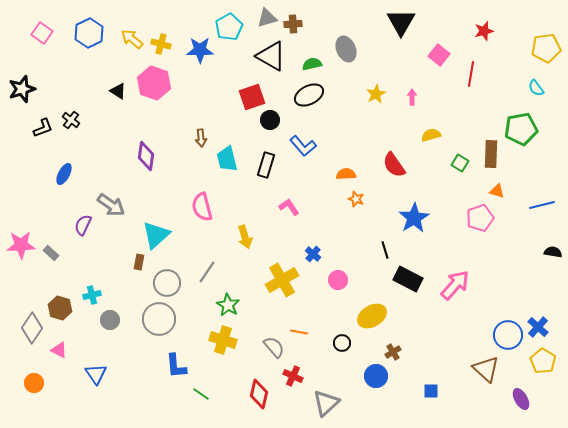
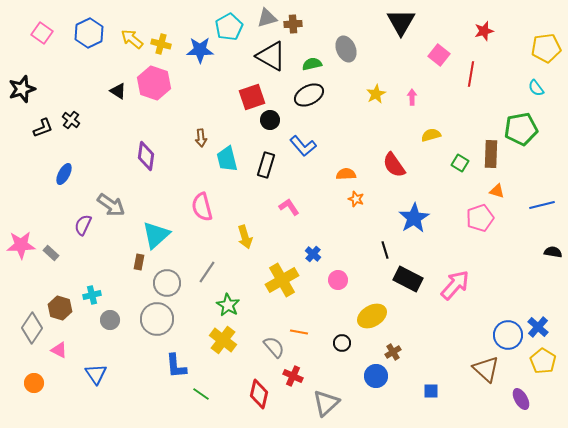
gray circle at (159, 319): moved 2 px left
yellow cross at (223, 340): rotated 20 degrees clockwise
